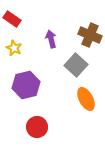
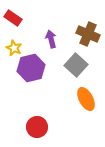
red rectangle: moved 1 px right, 1 px up
brown cross: moved 2 px left, 1 px up
purple hexagon: moved 5 px right, 17 px up
